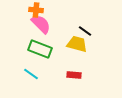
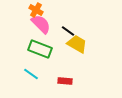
orange cross: rotated 24 degrees clockwise
black line: moved 17 px left
yellow trapezoid: rotated 15 degrees clockwise
red rectangle: moved 9 px left, 6 px down
